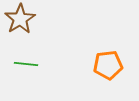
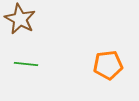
brown star: rotated 12 degrees counterclockwise
